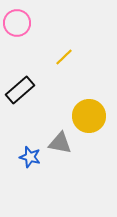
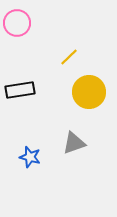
yellow line: moved 5 px right
black rectangle: rotated 32 degrees clockwise
yellow circle: moved 24 px up
gray triangle: moved 14 px right; rotated 30 degrees counterclockwise
